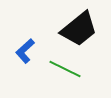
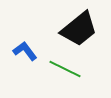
blue L-shape: rotated 95 degrees clockwise
